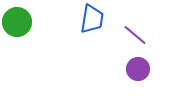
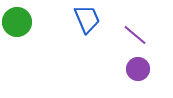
blue trapezoid: moved 5 px left; rotated 32 degrees counterclockwise
